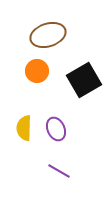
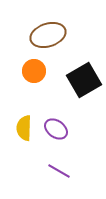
orange circle: moved 3 px left
purple ellipse: rotated 30 degrees counterclockwise
